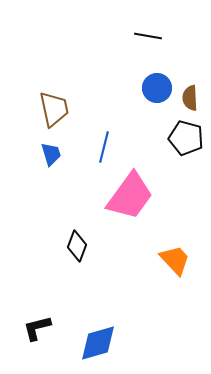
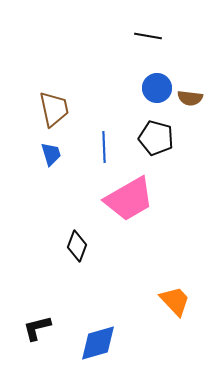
brown semicircle: rotated 80 degrees counterclockwise
black pentagon: moved 30 px left
blue line: rotated 16 degrees counterclockwise
pink trapezoid: moved 1 px left, 3 px down; rotated 24 degrees clockwise
orange trapezoid: moved 41 px down
